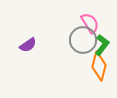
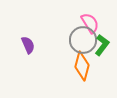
purple semicircle: rotated 78 degrees counterclockwise
orange diamond: moved 17 px left
